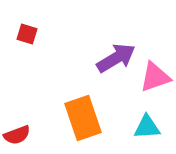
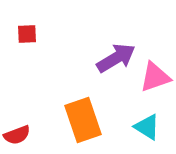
red square: rotated 20 degrees counterclockwise
orange rectangle: moved 2 px down
cyan triangle: rotated 36 degrees clockwise
